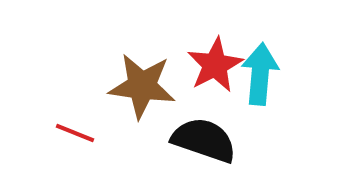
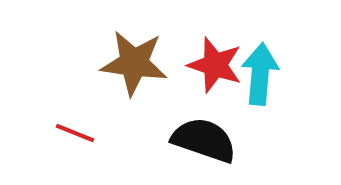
red star: rotated 26 degrees counterclockwise
brown star: moved 8 px left, 23 px up
